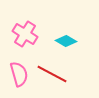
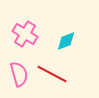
cyan diamond: rotated 50 degrees counterclockwise
